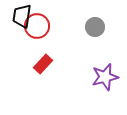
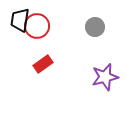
black trapezoid: moved 2 px left, 4 px down
red rectangle: rotated 12 degrees clockwise
